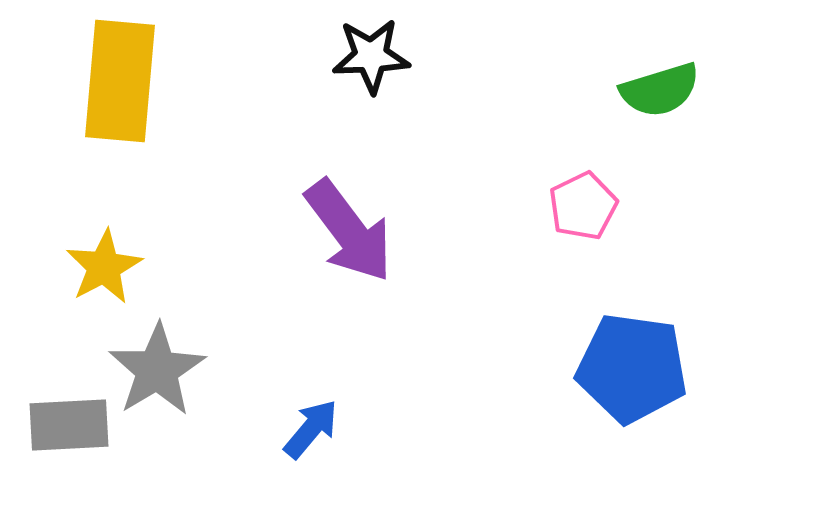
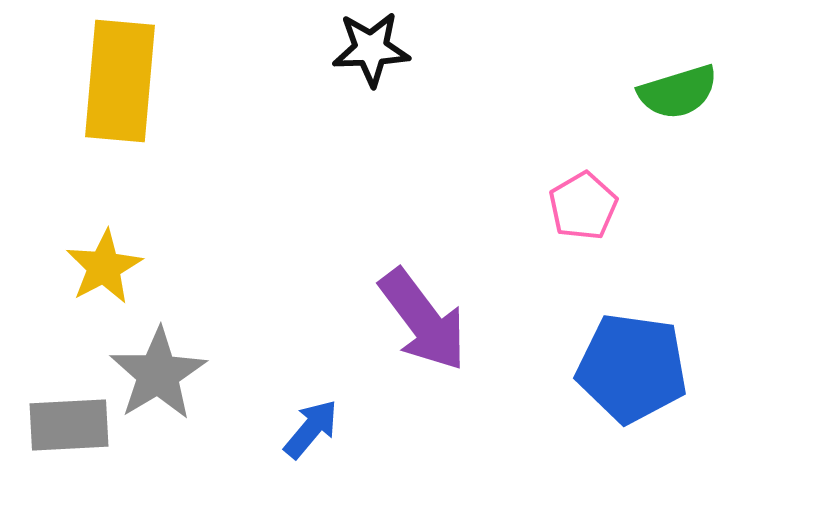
black star: moved 7 px up
green semicircle: moved 18 px right, 2 px down
pink pentagon: rotated 4 degrees counterclockwise
purple arrow: moved 74 px right, 89 px down
gray star: moved 1 px right, 4 px down
